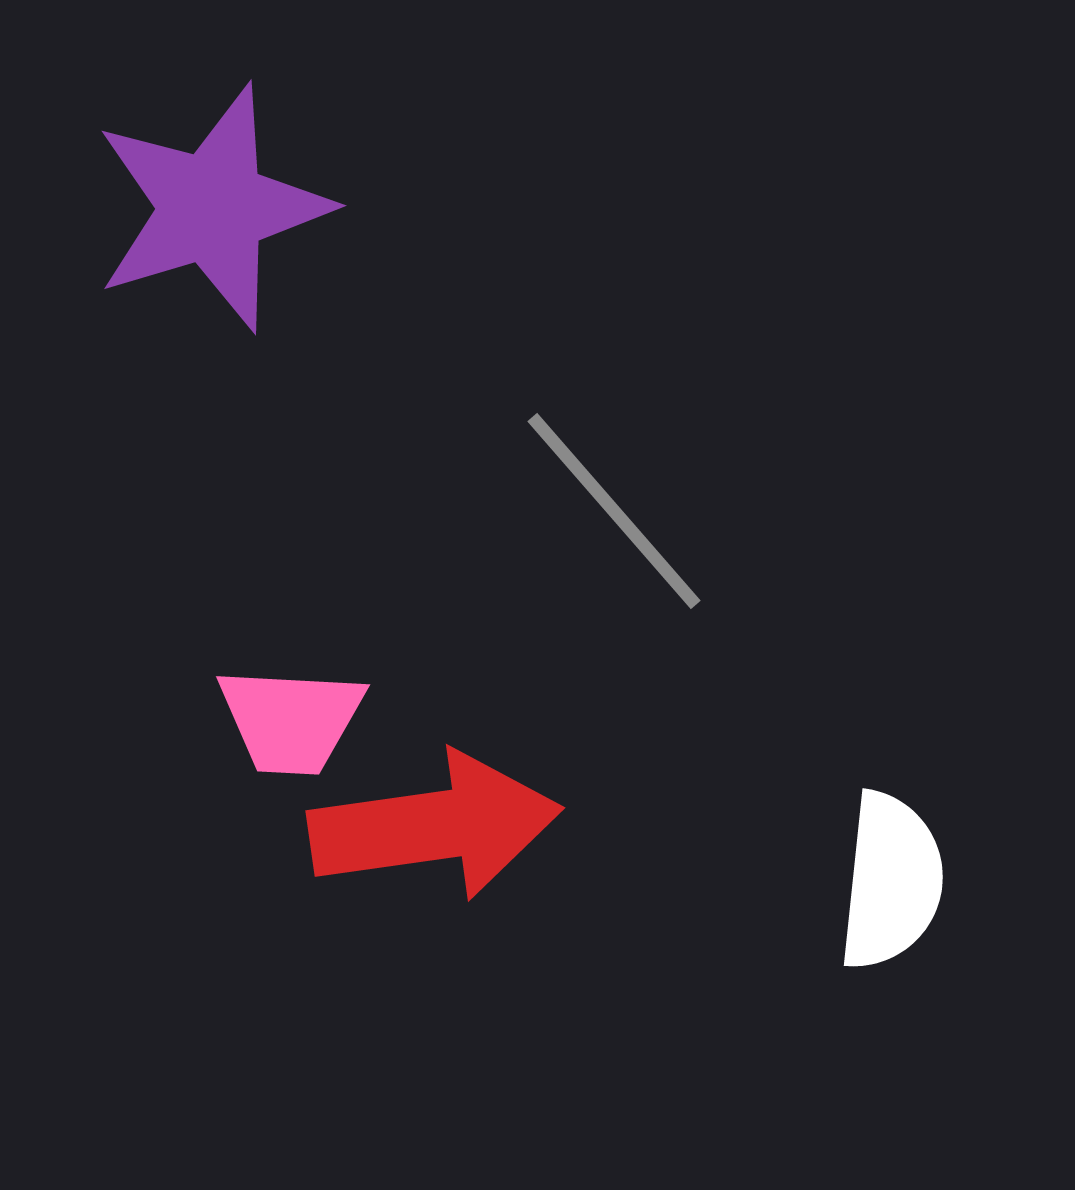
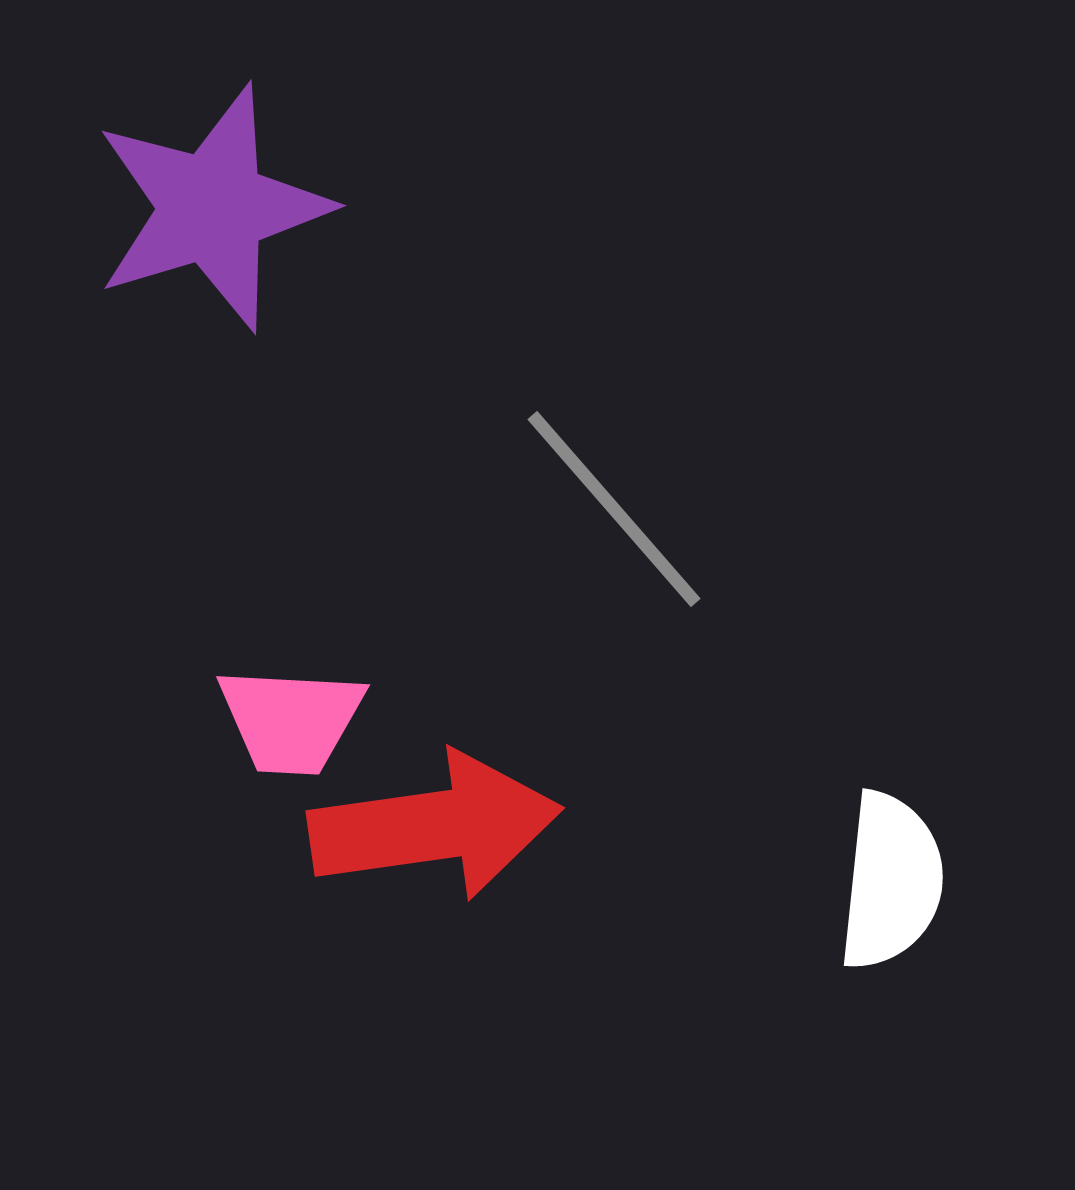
gray line: moved 2 px up
